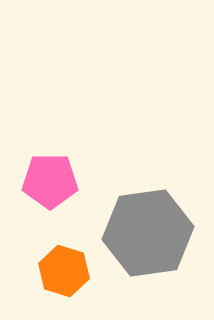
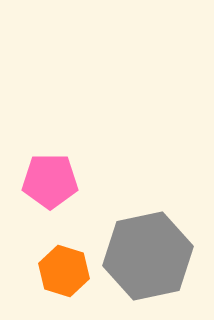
gray hexagon: moved 23 px down; rotated 4 degrees counterclockwise
